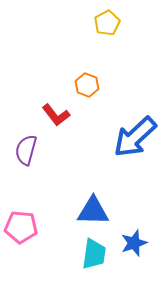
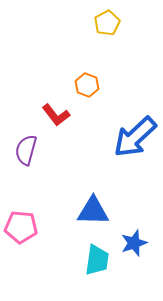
cyan trapezoid: moved 3 px right, 6 px down
